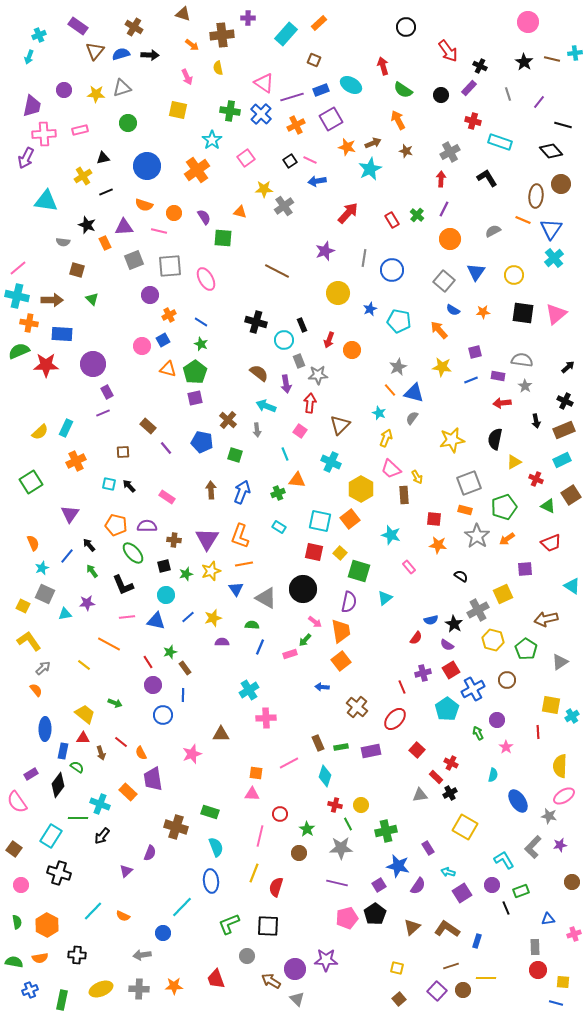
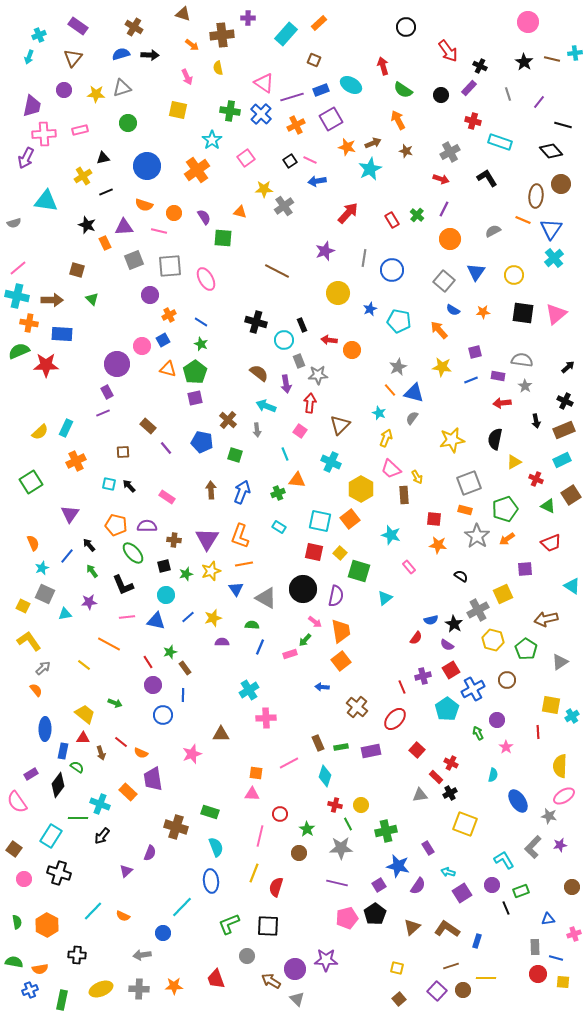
brown triangle at (95, 51): moved 22 px left, 7 px down
red arrow at (441, 179): rotated 105 degrees clockwise
gray semicircle at (63, 242): moved 49 px left, 19 px up; rotated 24 degrees counterclockwise
red arrow at (329, 340): rotated 77 degrees clockwise
purple circle at (93, 364): moved 24 px right
green pentagon at (504, 507): moved 1 px right, 2 px down
purple semicircle at (349, 602): moved 13 px left, 6 px up
purple star at (87, 603): moved 2 px right, 1 px up
purple cross at (423, 673): moved 3 px down
orange semicircle at (141, 753): rotated 40 degrees counterclockwise
yellow square at (465, 827): moved 3 px up; rotated 10 degrees counterclockwise
brown circle at (572, 882): moved 5 px down
pink circle at (21, 885): moved 3 px right, 6 px up
orange semicircle at (40, 958): moved 11 px down
red circle at (538, 970): moved 4 px down
blue line at (556, 1003): moved 45 px up
